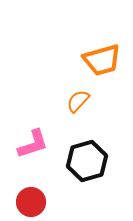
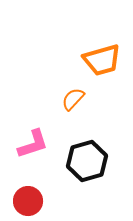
orange semicircle: moved 5 px left, 2 px up
red circle: moved 3 px left, 1 px up
